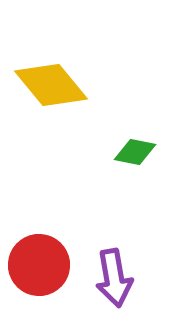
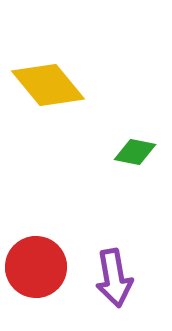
yellow diamond: moved 3 px left
red circle: moved 3 px left, 2 px down
